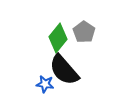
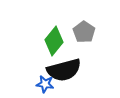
green diamond: moved 4 px left, 3 px down
black semicircle: rotated 64 degrees counterclockwise
